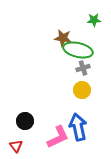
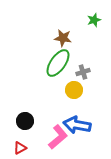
green star: rotated 16 degrees counterclockwise
green ellipse: moved 20 px left, 13 px down; rotated 68 degrees counterclockwise
gray cross: moved 4 px down
yellow circle: moved 8 px left
blue arrow: moved 1 px left, 2 px up; rotated 68 degrees counterclockwise
pink L-shape: rotated 15 degrees counterclockwise
red triangle: moved 4 px right, 2 px down; rotated 40 degrees clockwise
